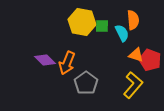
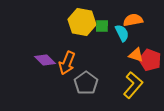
orange semicircle: rotated 96 degrees counterclockwise
